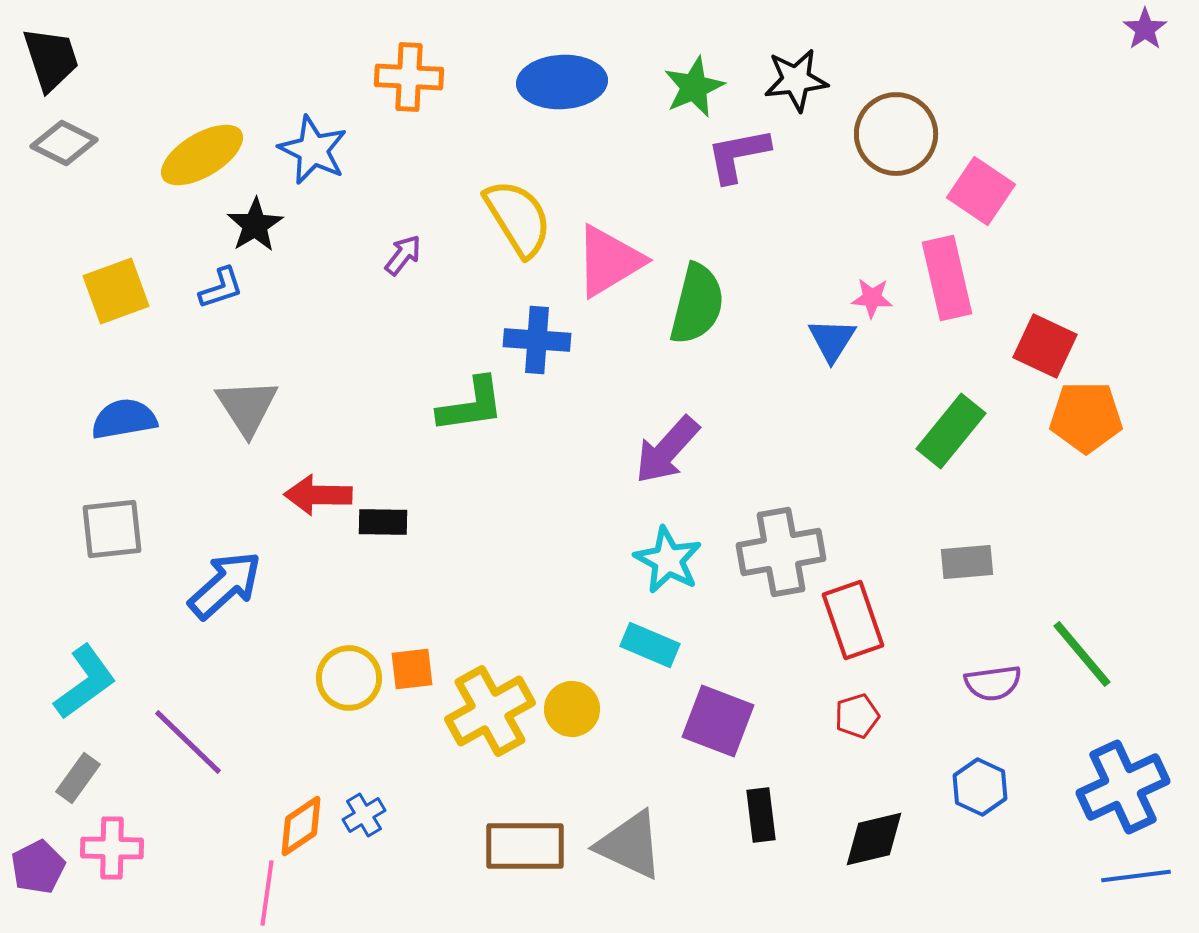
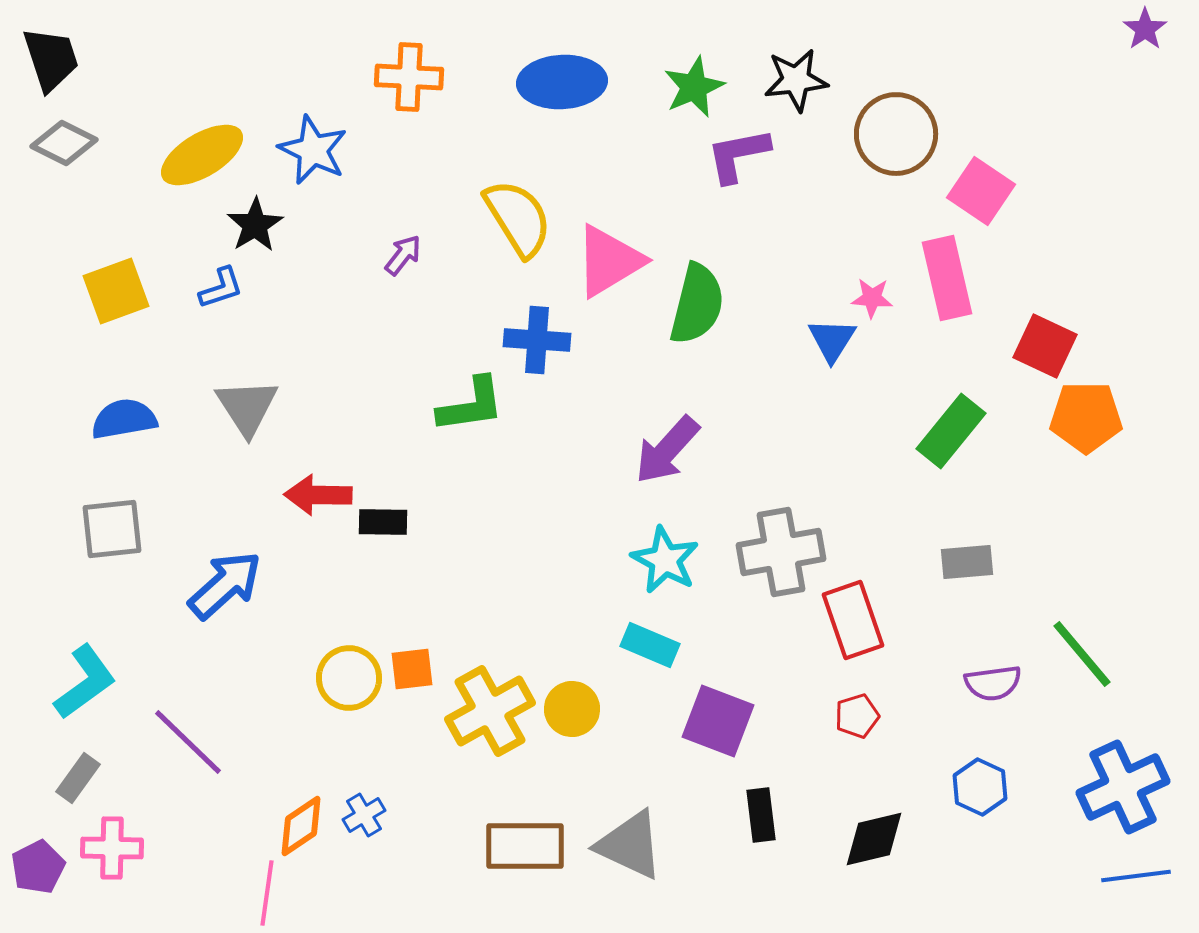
cyan star at (668, 560): moved 3 px left
